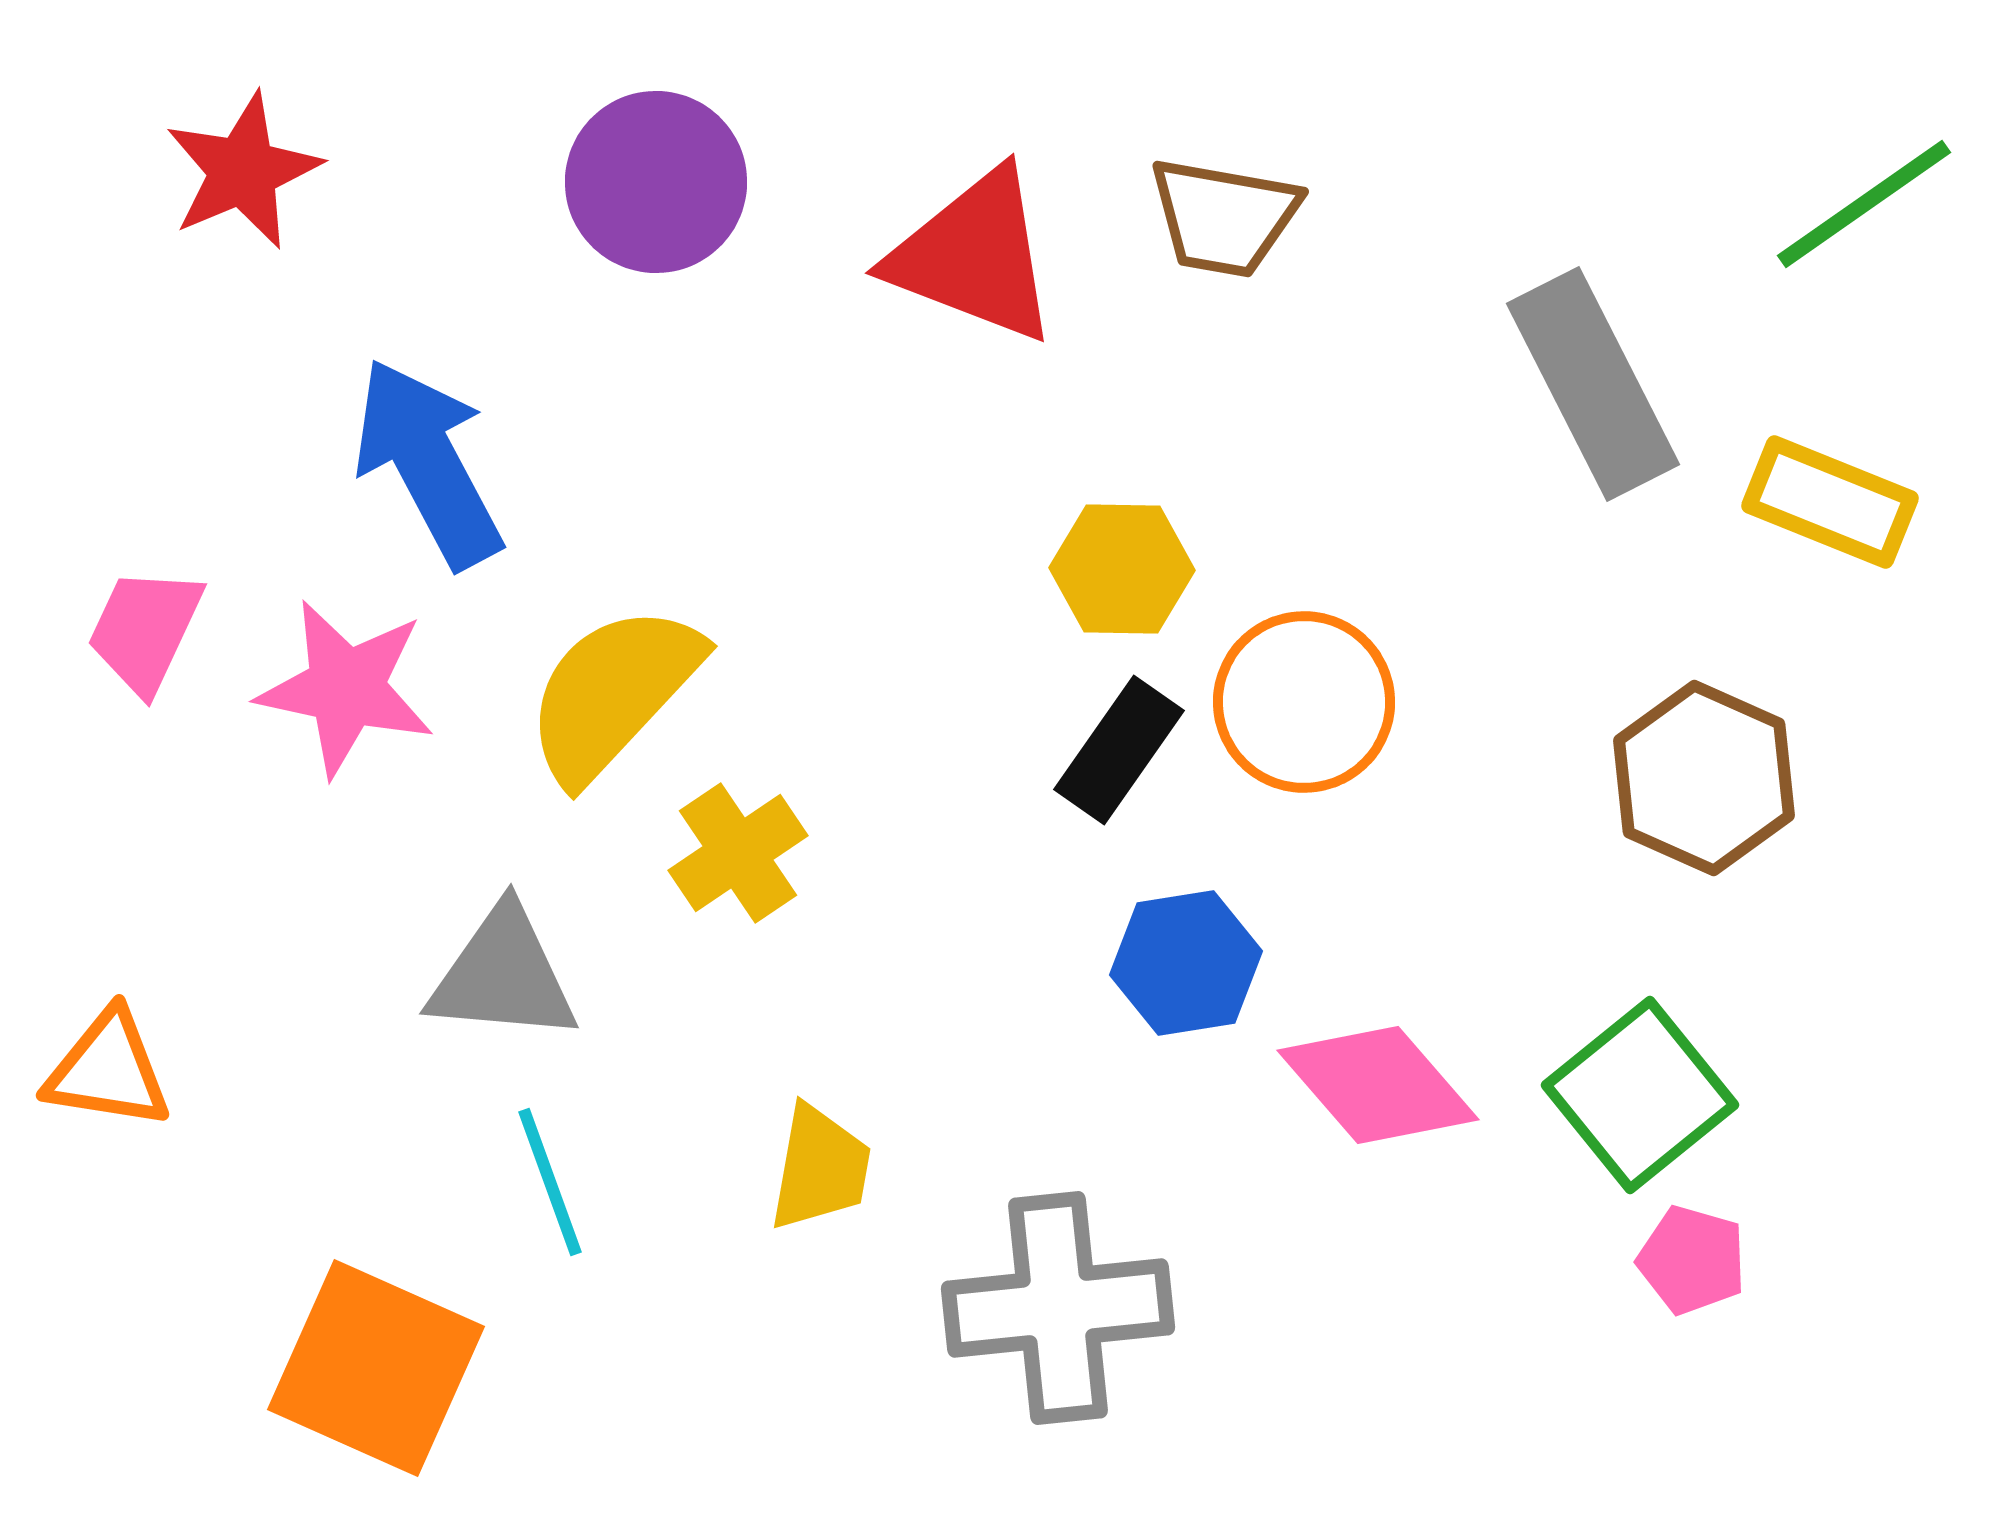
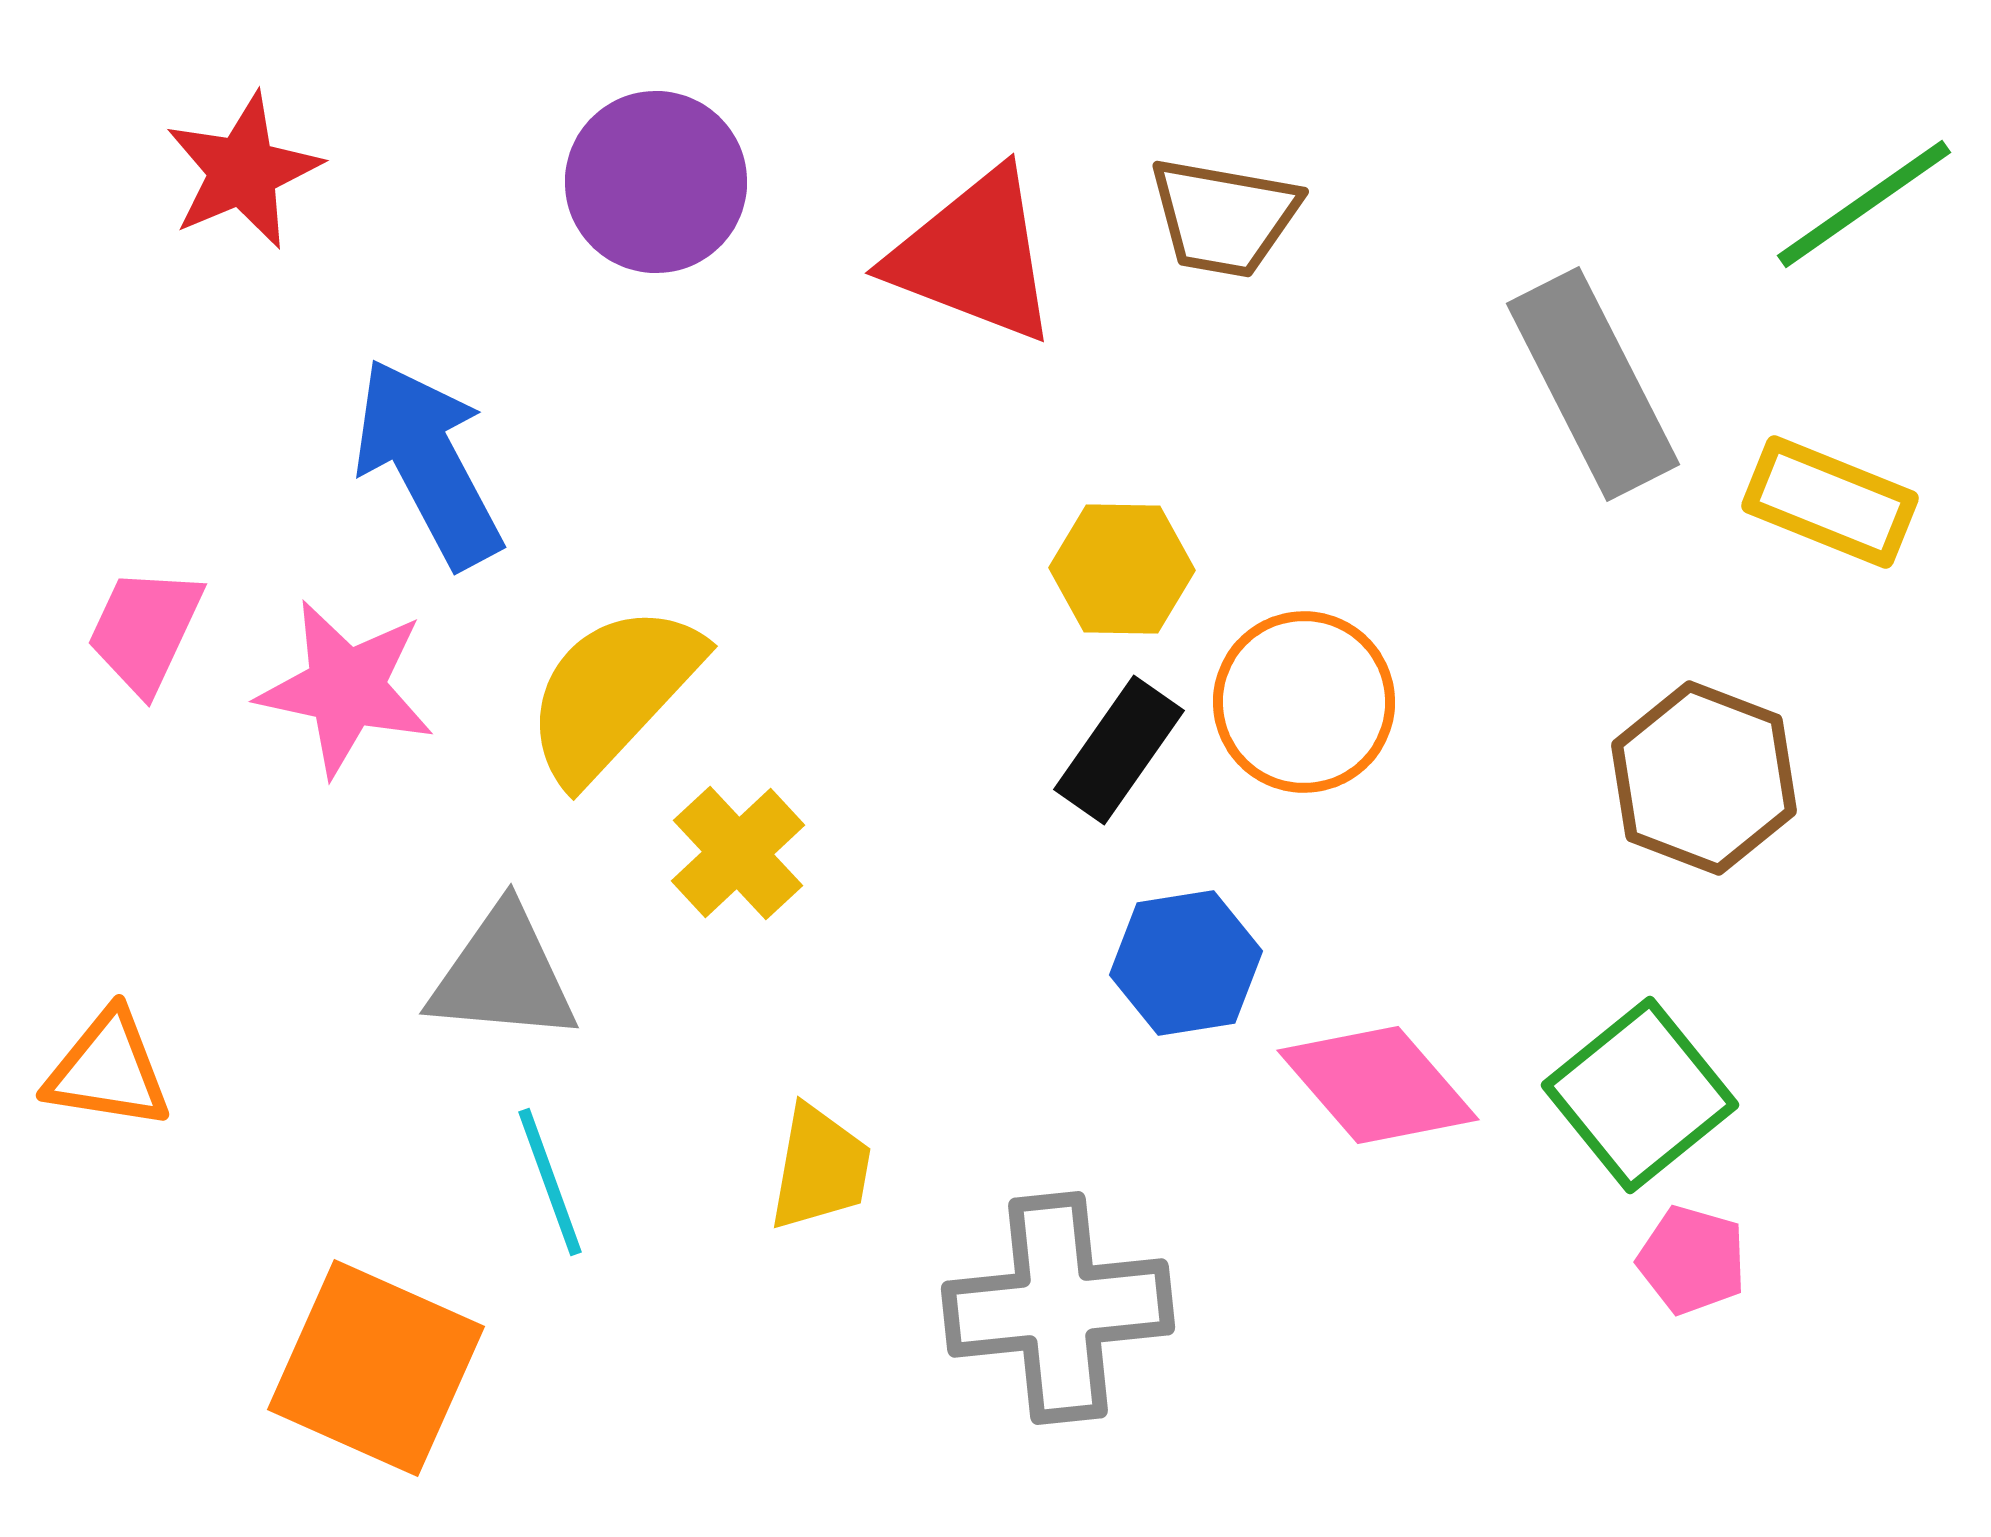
brown hexagon: rotated 3 degrees counterclockwise
yellow cross: rotated 9 degrees counterclockwise
